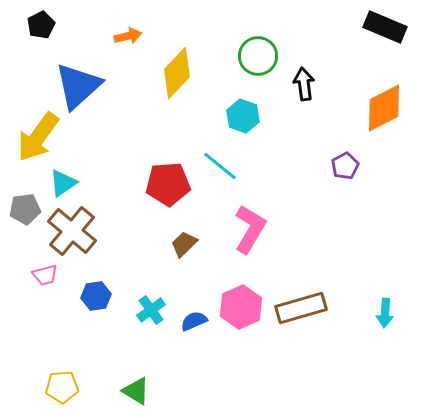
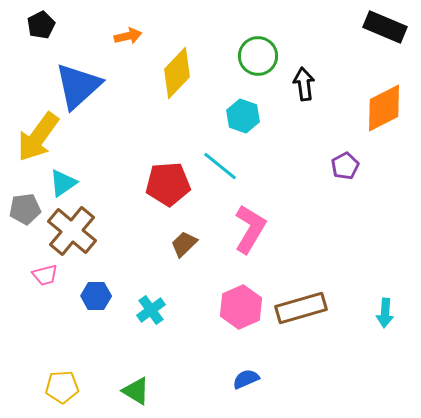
blue hexagon: rotated 8 degrees clockwise
blue semicircle: moved 52 px right, 58 px down
